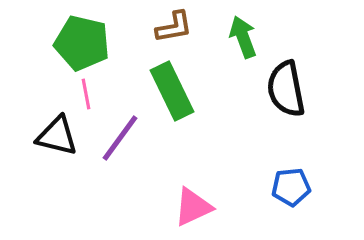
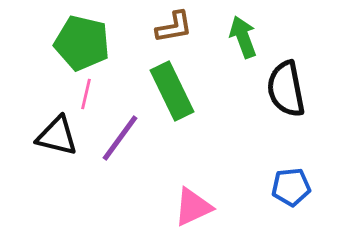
pink line: rotated 24 degrees clockwise
